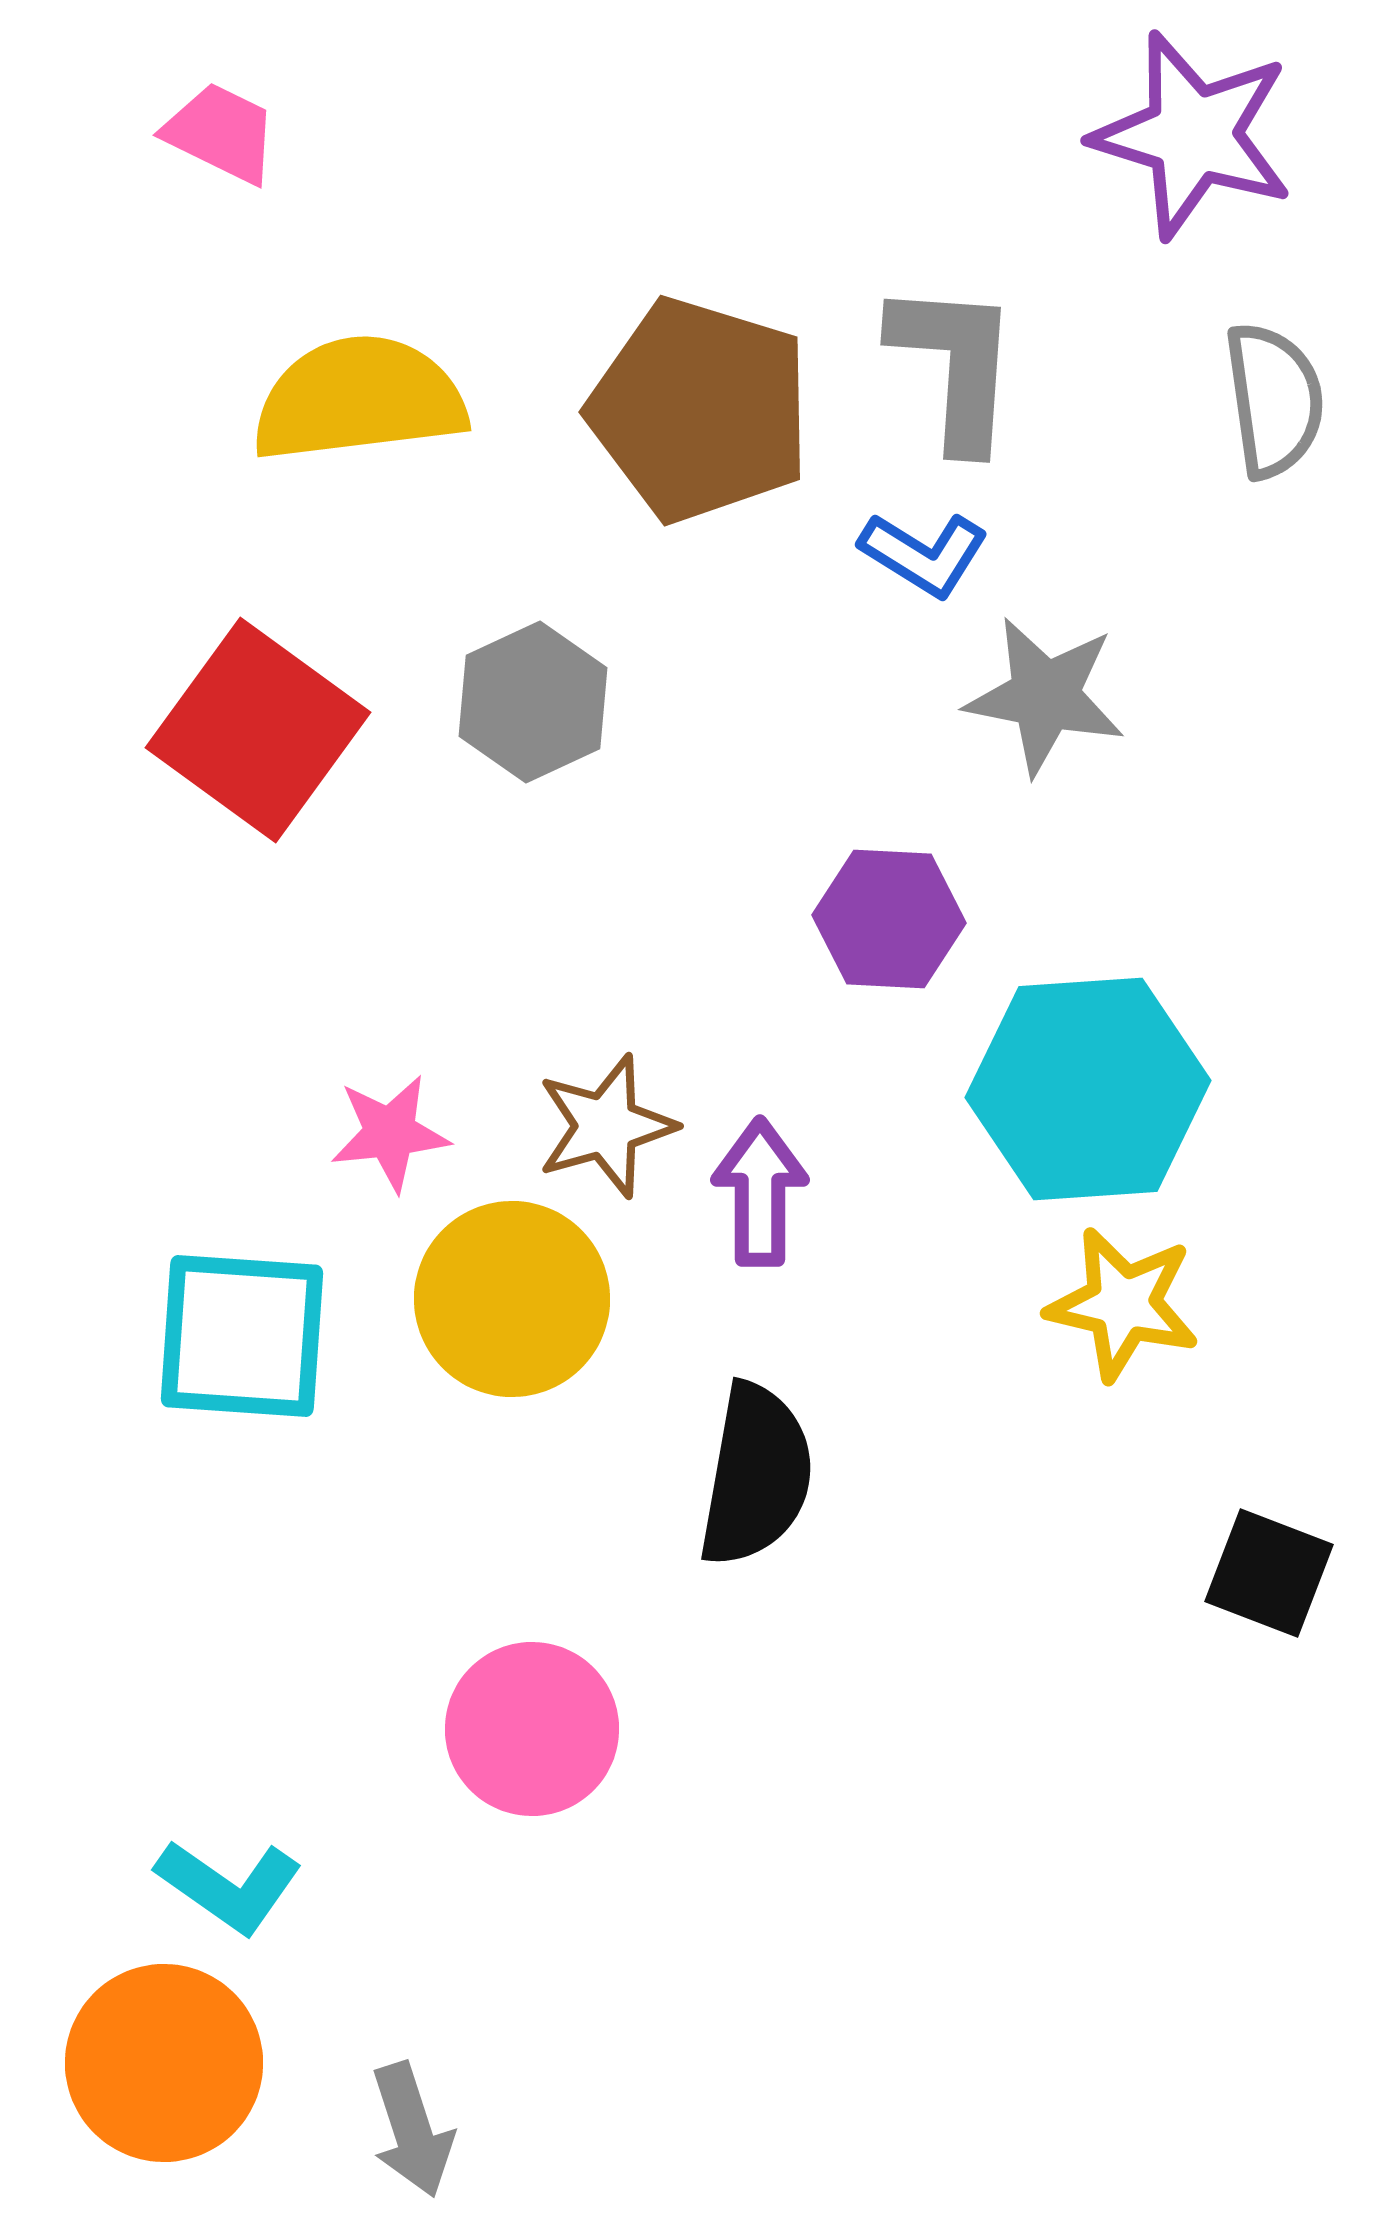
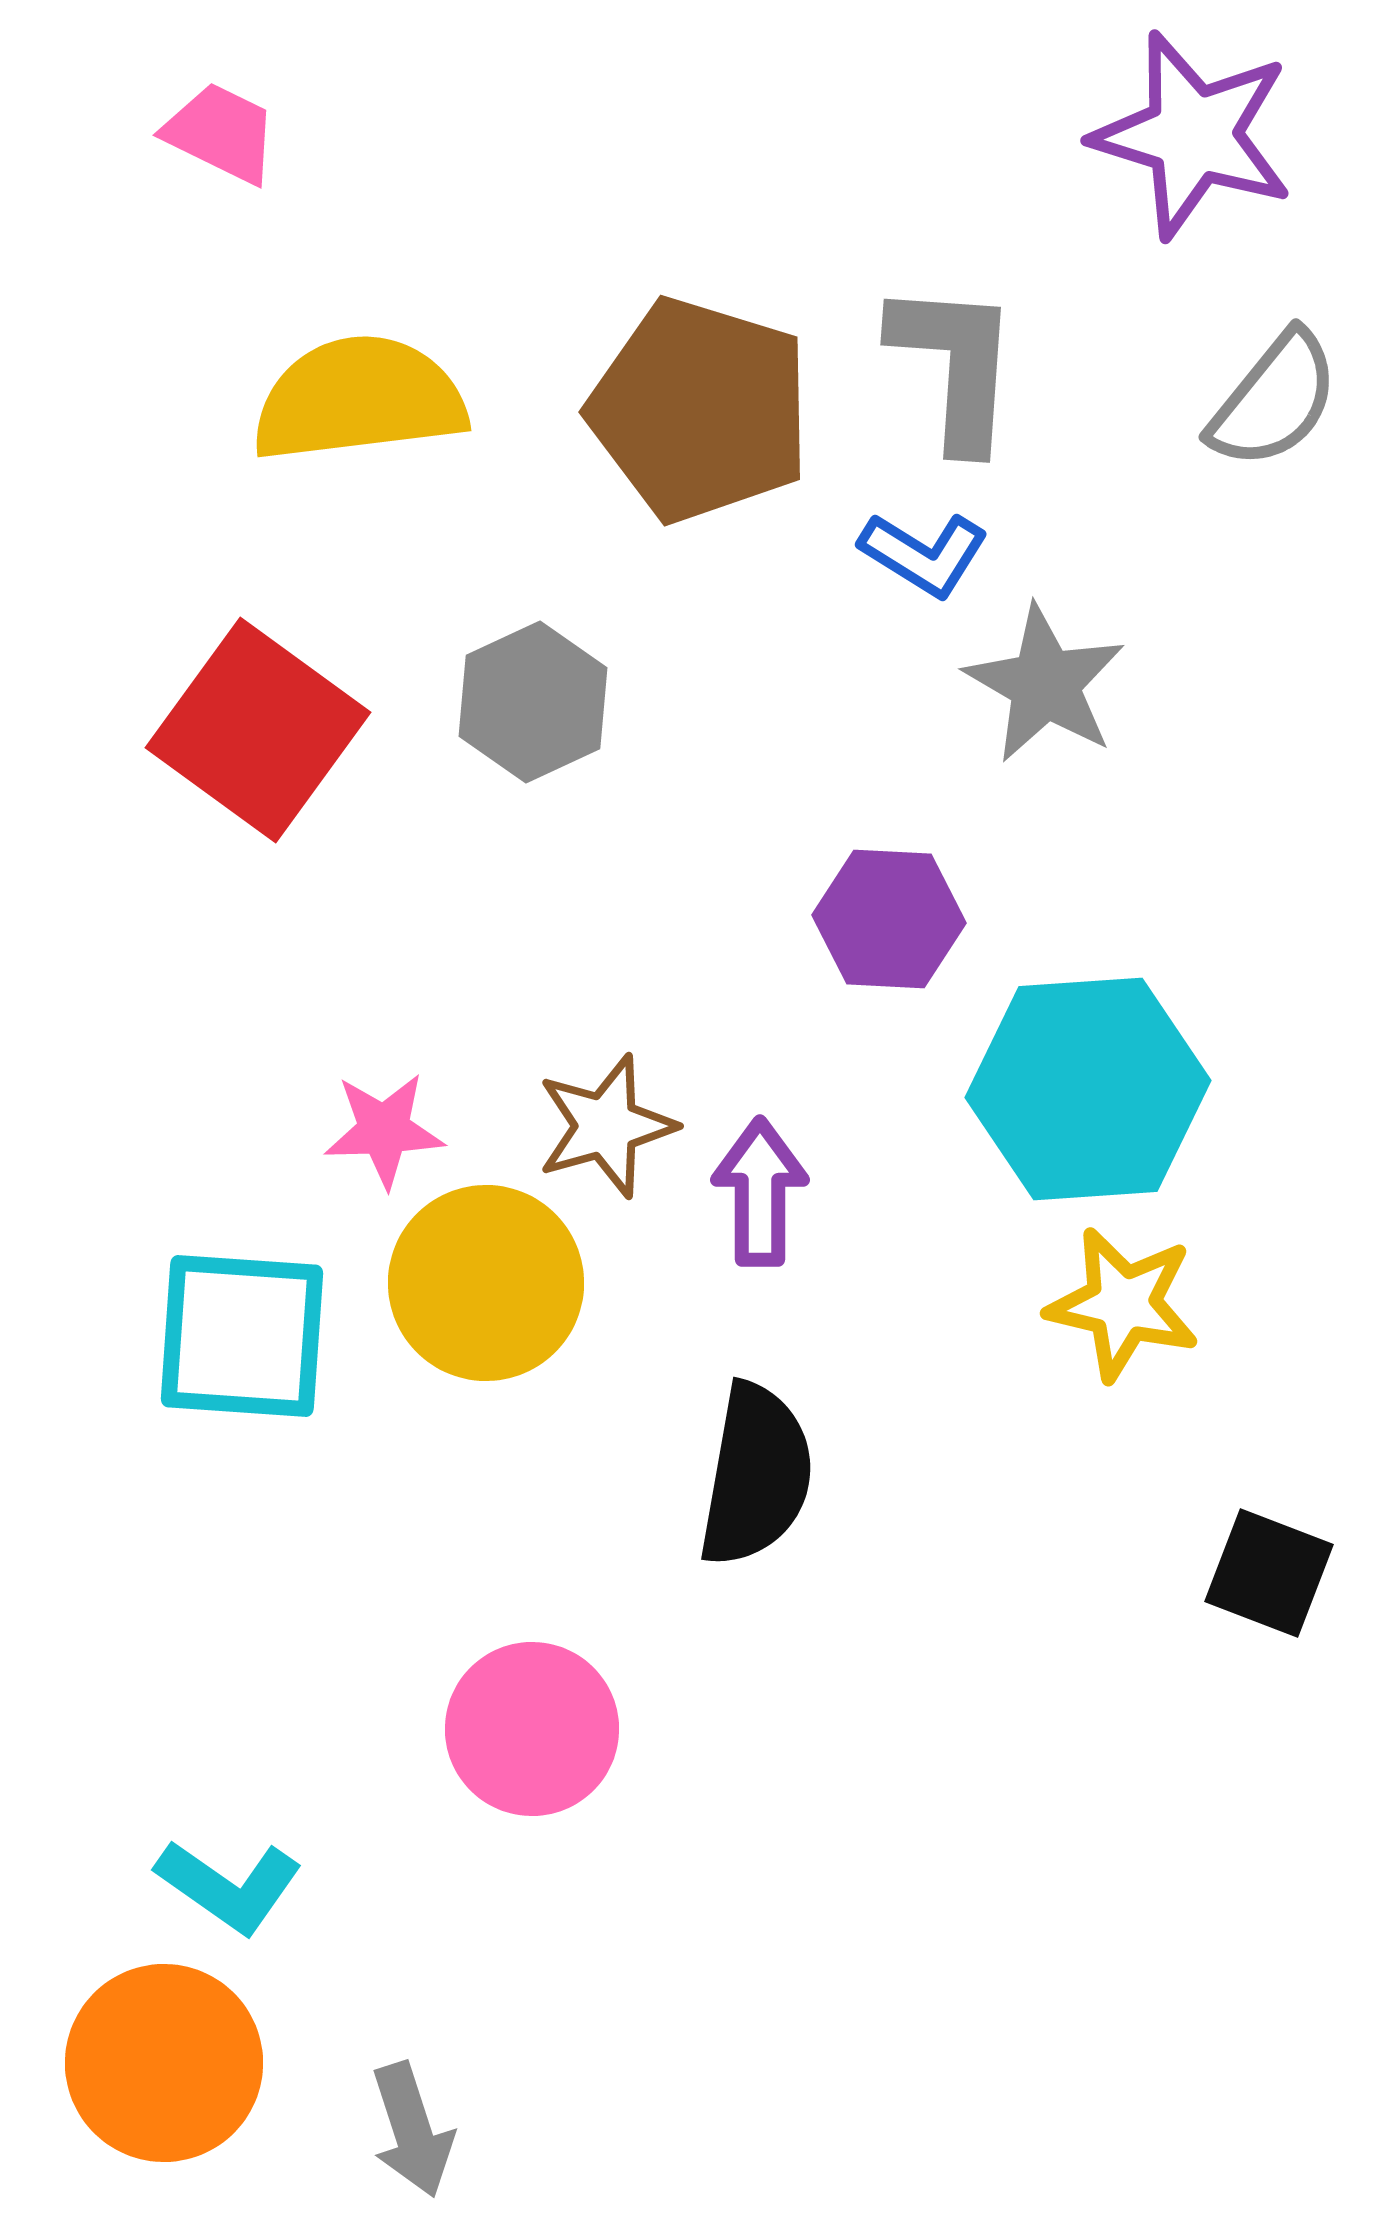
gray semicircle: rotated 47 degrees clockwise
gray star: moved 12 px up; rotated 19 degrees clockwise
pink star: moved 6 px left, 3 px up; rotated 4 degrees clockwise
yellow circle: moved 26 px left, 16 px up
